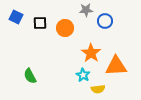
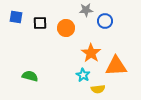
blue square: rotated 16 degrees counterclockwise
orange circle: moved 1 px right
green semicircle: rotated 133 degrees clockwise
